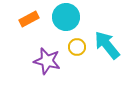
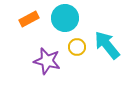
cyan circle: moved 1 px left, 1 px down
